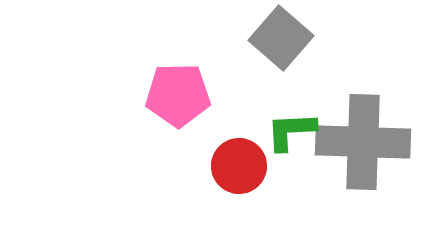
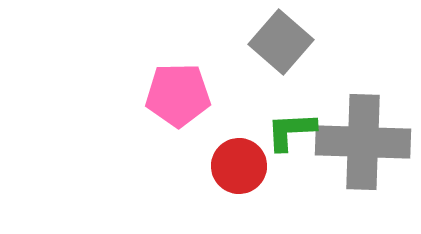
gray square: moved 4 px down
